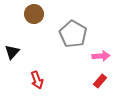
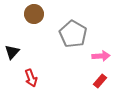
red arrow: moved 6 px left, 2 px up
